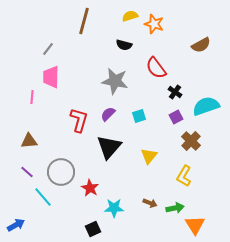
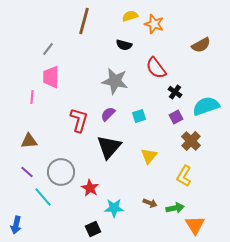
blue arrow: rotated 132 degrees clockwise
